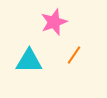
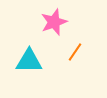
orange line: moved 1 px right, 3 px up
